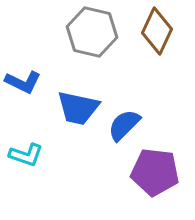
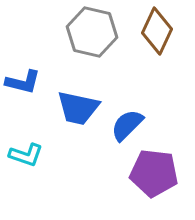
blue L-shape: rotated 12 degrees counterclockwise
blue semicircle: moved 3 px right
purple pentagon: moved 1 px left, 1 px down
